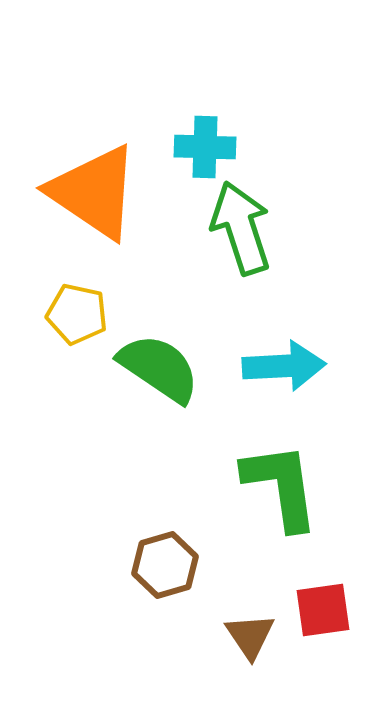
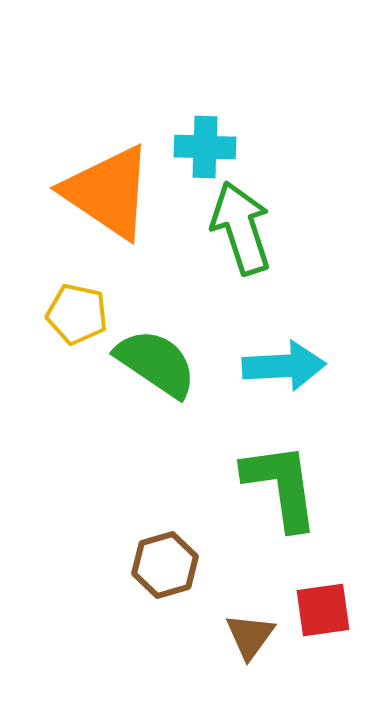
orange triangle: moved 14 px right
green semicircle: moved 3 px left, 5 px up
brown triangle: rotated 10 degrees clockwise
